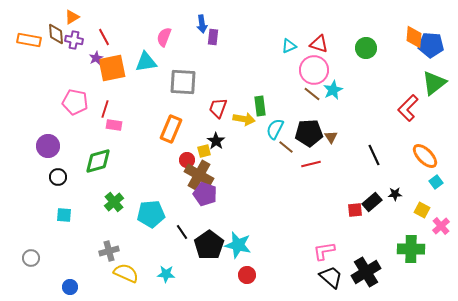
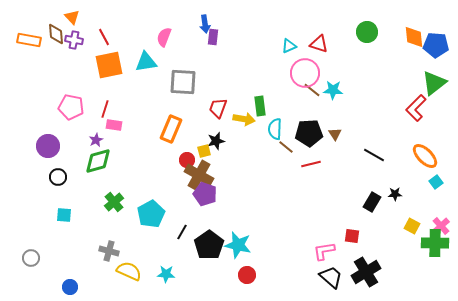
orange triangle at (72, 17): rotated 42 degrees counterclockwise
blue arrow at (202, 24): moved 3 px right
orange diamond at (414, 37): rotated 10 degrees counterclockwise
blue pentagon at (431, 45): moved 5 px right
green circle at (366, 48): moved 1 px right, 16 px up
purple star at (96, 58): moved 82 px down
orange square at (112, 68): moved 3 px left, 3 px up
pink circle at (314, 70): moved 9 px left, 3 px down
cyan star at (333, 90): rotated 30 degrees clockwise
brown line at (312, 94): moved 4 px up
pink pentagon at (75, 102): moved 4 px left, 5 px down
red L-shape at (408, 108): moved 8 px right
cyan semicircle at (275, 129): rotated 25 degrees counterclockwise
brown triangle at (331, 137): moved 4 px right, 3 px up
black star at (216, 141): rotated 24 degrees clockwise
black line at (374, 155): rotated 35 degrees counterclockwise
black rectangle at (372, 202): rotated 18 degrees counterclockwise
red square at (355, 210): moved 3 px left, 26 px down; rotated 14 degrees clockwise
yellow square at (422, 210): moved 10 px left, 16 px down
cyan pentagon at (151, 214): rotated 24 degrees counterclockwise
black line at (182, 232): rotated 63 degrees clockwise
green cross at (411, 249): moved 24 px right, 6 px up
gray cross at (109, 251): rotated 30 degrees clockwise
yellow semicircle at (126, 273): moved 3 px right, 2 px up
